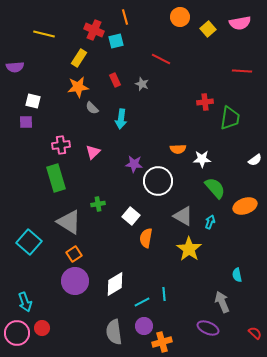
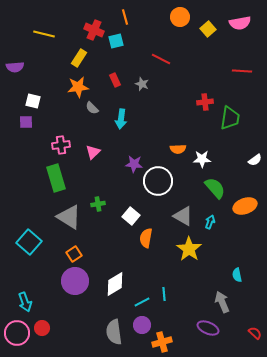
gray triangle at (69, 222): moved 5 px up
purple circle at (144, 326): moved 2 px left, 1 px up
